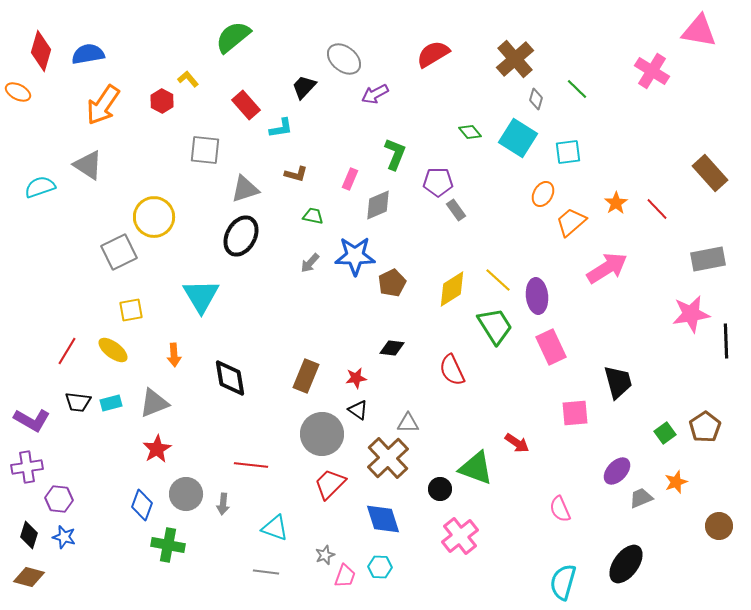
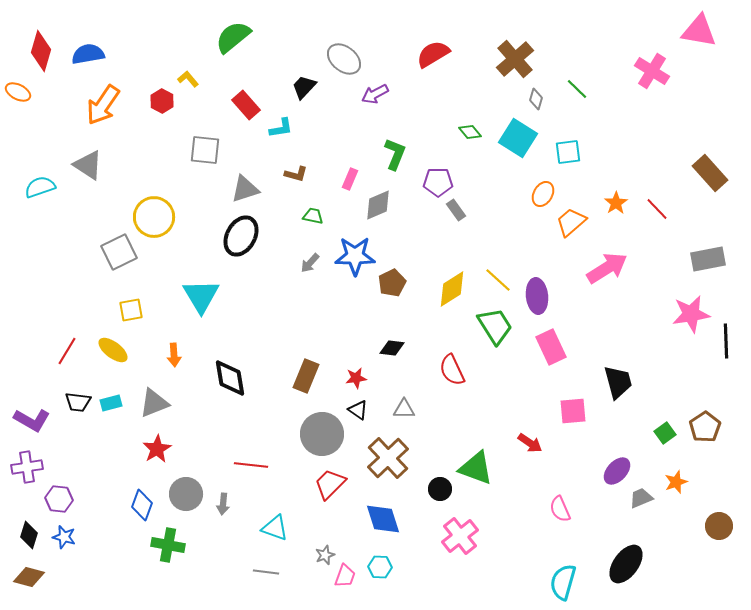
pink square at (575, 413): moved 2 px left, 2 px up
gray triangle at (408, 423): moved 4 px left, 14 px up
red arrow at (517, 443): moved 13 px right
